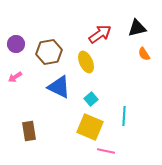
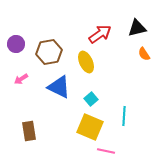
pink arrow: moved 6 px right, 2 px down
